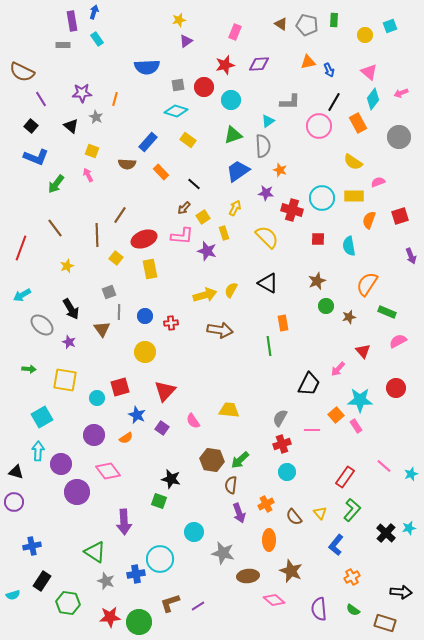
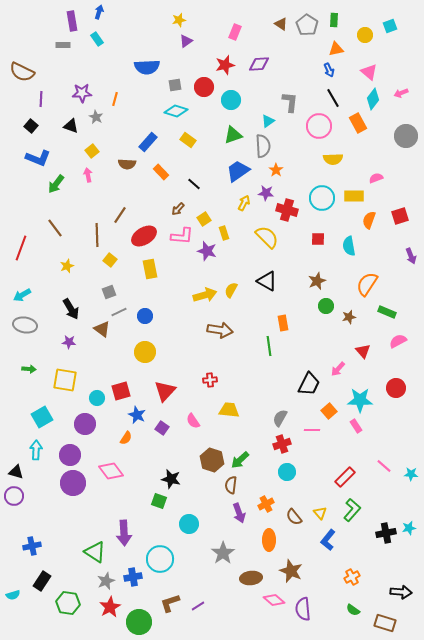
blue arrow at (94, 12): moved 5 px right
gray pentagon at (307, 25): rotated 20 degrees clockwise
orange triangle at (308, 62): moved 28 px right, 13 px up
gray square at (178, 85): moved 3 px left
purple line at (41, 99): rotated 35 degrees clockwise
gray L-shape at (290, 102): rotated 85 degrees counterclockwise
black line at (334, 102): moved 1 px left, 4 px up; rotated 60 degrees counterclockwise
black triangle at (71, 126): rotated 21 degrees counterclockwise
gray circle at (399, 137): moved 7 px right, 1 px up
yellow square at (92, 151): rotated 32 degrees clockwise
blue L-shape at (36, 157): moved 2 px right, 1 px down
yellow semicircle at (353, 162): moved 20 px left, 3 px up; rotated 36 degrees counterclockwise
orange star at (280, 170): moved 4 px left; rotated 16 degrees clockwise
pink arrow at (88, 175): rotated 16 degrees clockwise
pink semicircle at (378, 182): moved 2 px left, 4 px up
brown arrow at (184, 208): moved 6 px left, 1 px down
yellow arrow at (235, 208): moved 9 px right, 5 px up
red cross at (292, 210): moved 5 px left
yellow square at (203, 217): moved 1 px right, 2 px down
red ellipse at (144, 239): moved 3 px up; rotated 10 degrees counterclockwise
yellow square at (116, 258): moved 6 px left, 2 px down
black triangle at (268, 283): moved 1 px left, 2 px up
gray line at (119, 312): rotated 63 degrees clockwise
red cross at (171, 323): moved 39 px right, 57 px down
gray ellipse at (42, 325): moved 17 px left; rotated 30 degrees counterclockwise
brown triangle at (102, 329): rotated 18 degrees counterclockwise
purple star at (69, 342): rotated 16 degrees counterclockwise
red square at (120, 387): moved 1 px right, 4 px down
orange square at (336, 415): moved 7 px left, 4 px up
purple circle at (94, 435): moved 9 px left, 11 px up
orange semicircle at (126, 438): rotated 24 degrees counterclockwise
cyan arrow at (38, 451): moved 2 px left, 1 px up
brown hexagon at (212, 460): rotated 10 degrees clockwise
purple circle at (61, 464): moved 9 px right, 9 px up
pink diamond at (108, 471): moved 3 px right
cyan star at (411, 474): rotated 24 degrees clockwise
red rectangle at (345, 477): rotated 10 degrees clockwise
purple circle at (77, 492): moved 4 px left, 9 px up
purple circle at (14, 502): moved 6 px up
purple arrow at (124, 522): moved 11 px down
cyan circle at (194, 532): moved 5 px left, 8 px up
black cross at (386, 533): rotated 36 degrees clockwise
blue L-shape at (336, 545): moved 8 px left, 5 px up
gray star at (223, 553): rotated 25 degrees clockwise
blue cross at (136, 574): moved 3 px left, 3 px down
brown ellipse at (248, 576): moved 3 px right, 2 px down
gray star at (106, 581): rotated 30 degrees clockwise
purple semicircle at (319, 609): moved 16 px left
red star at (110, 617): moved 10 px up; rotated 25 degrees counterclockwise
